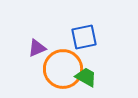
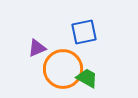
blue square: moved 5 px up
green trapezoid: moved 1 px right, 1 px down
